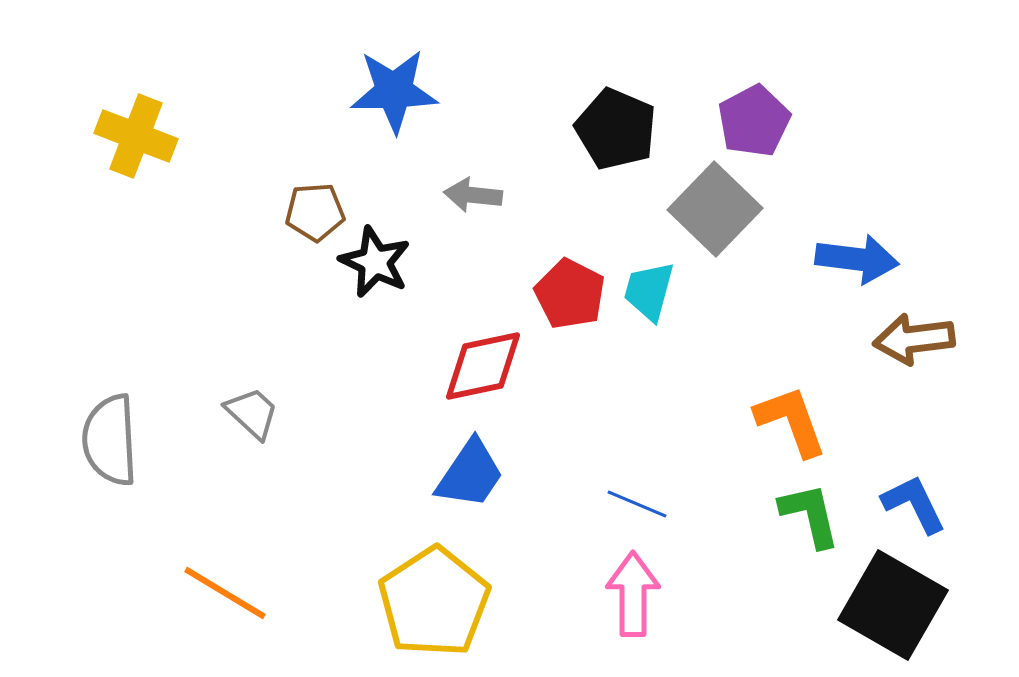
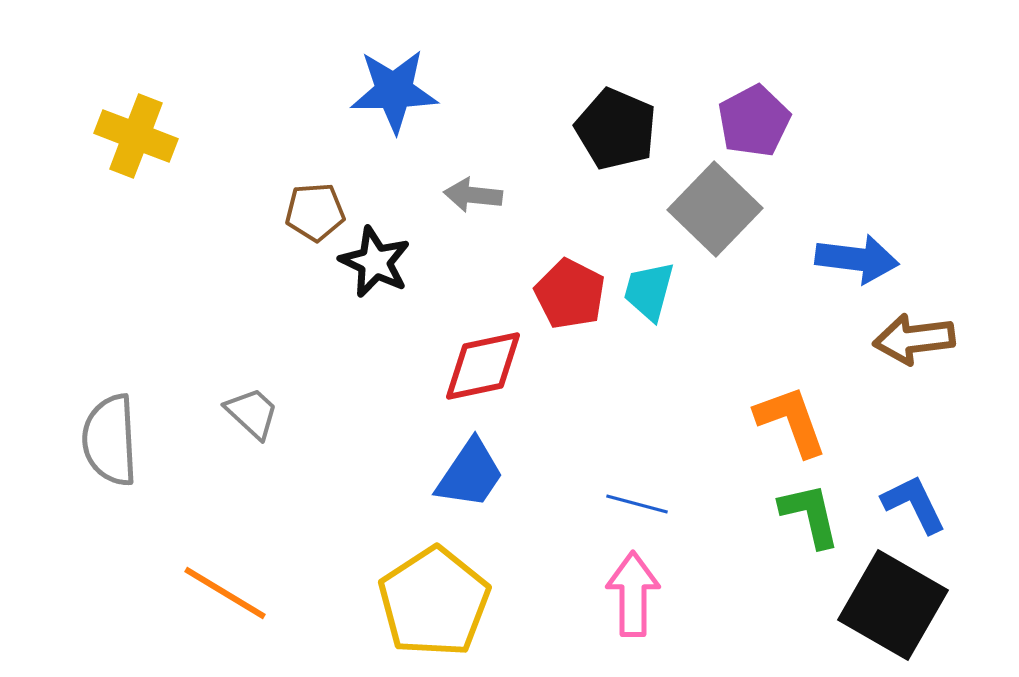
blue line: rotated 8 degrees counterclockwise
